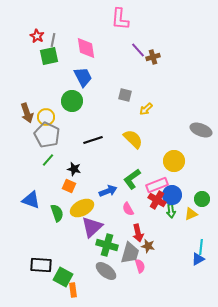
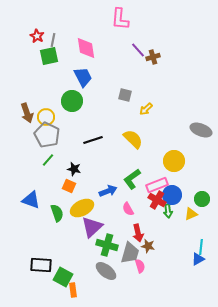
green arrow at (171, 211): moved 3 px left
